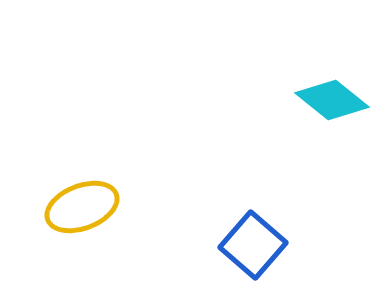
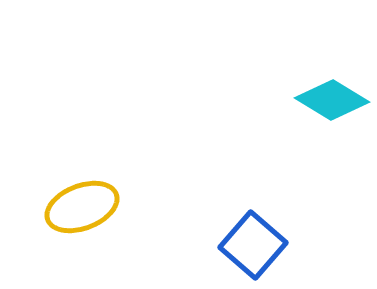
cyan diamond: rotated 8 degrees counterclockwise
